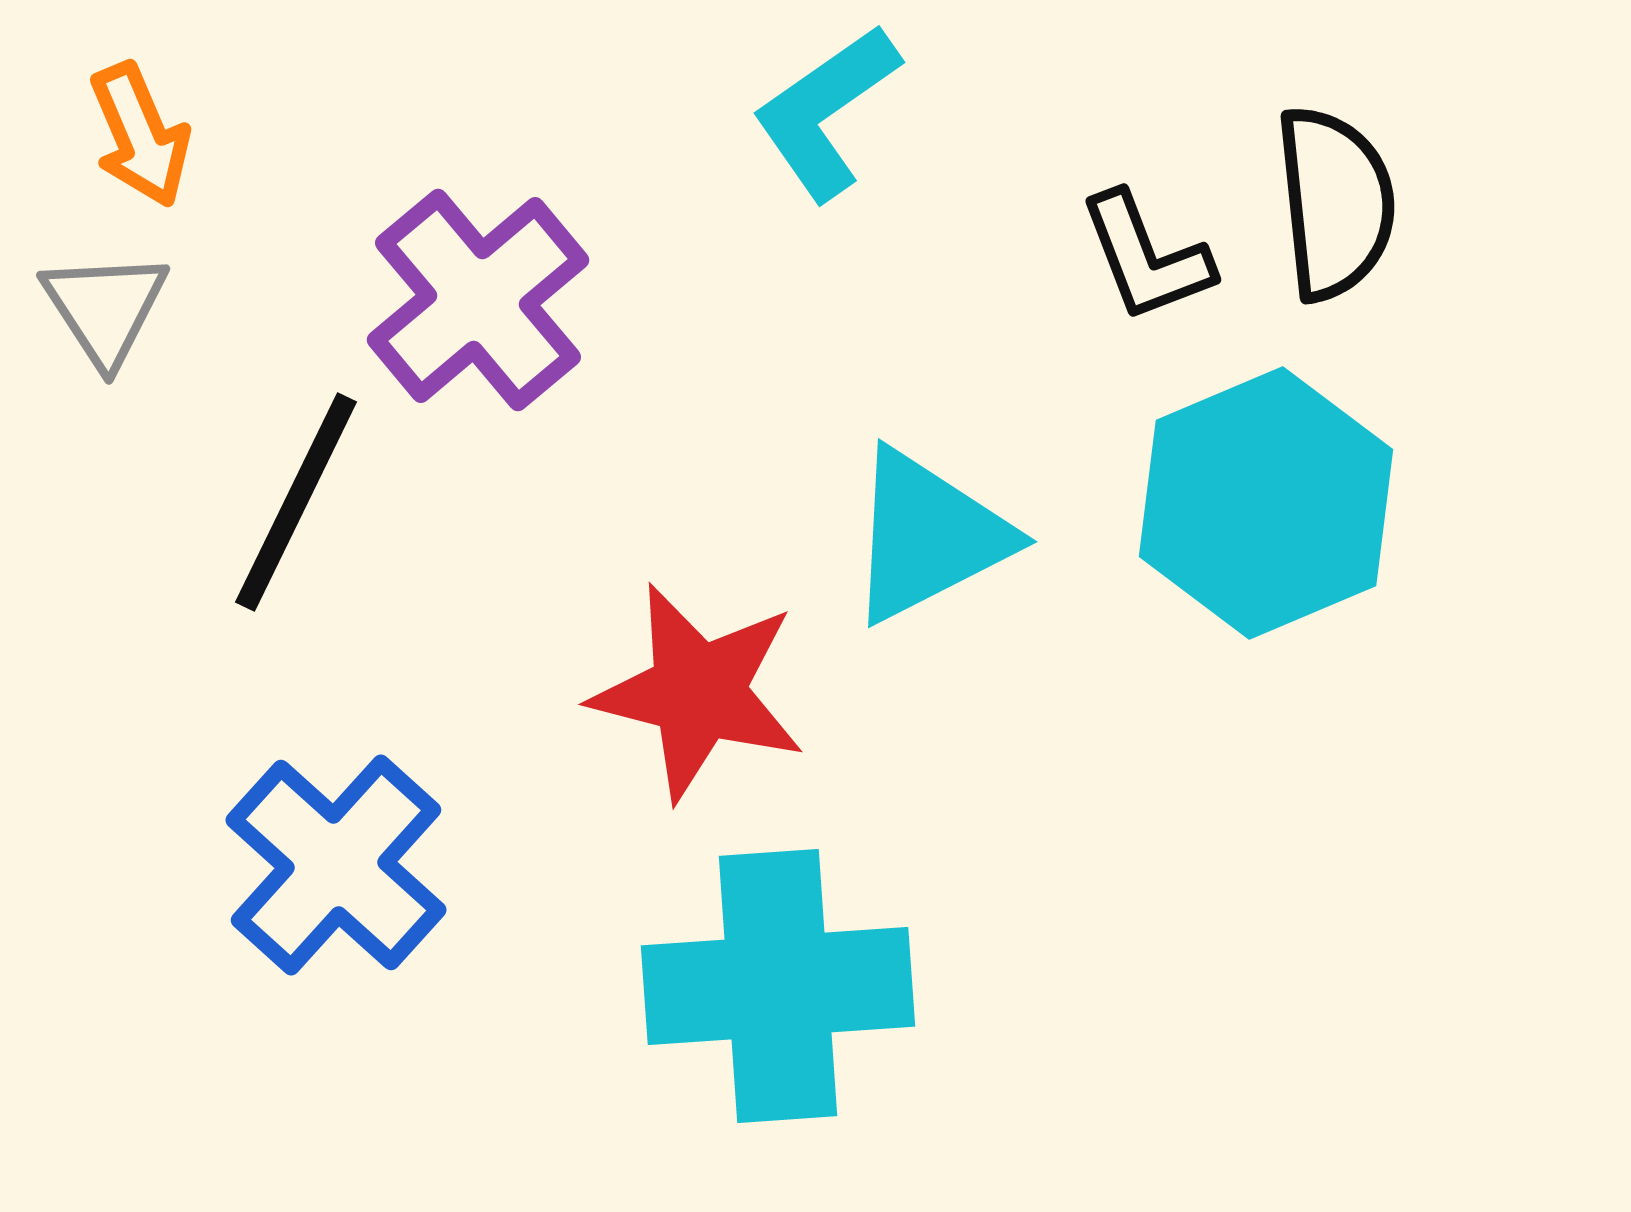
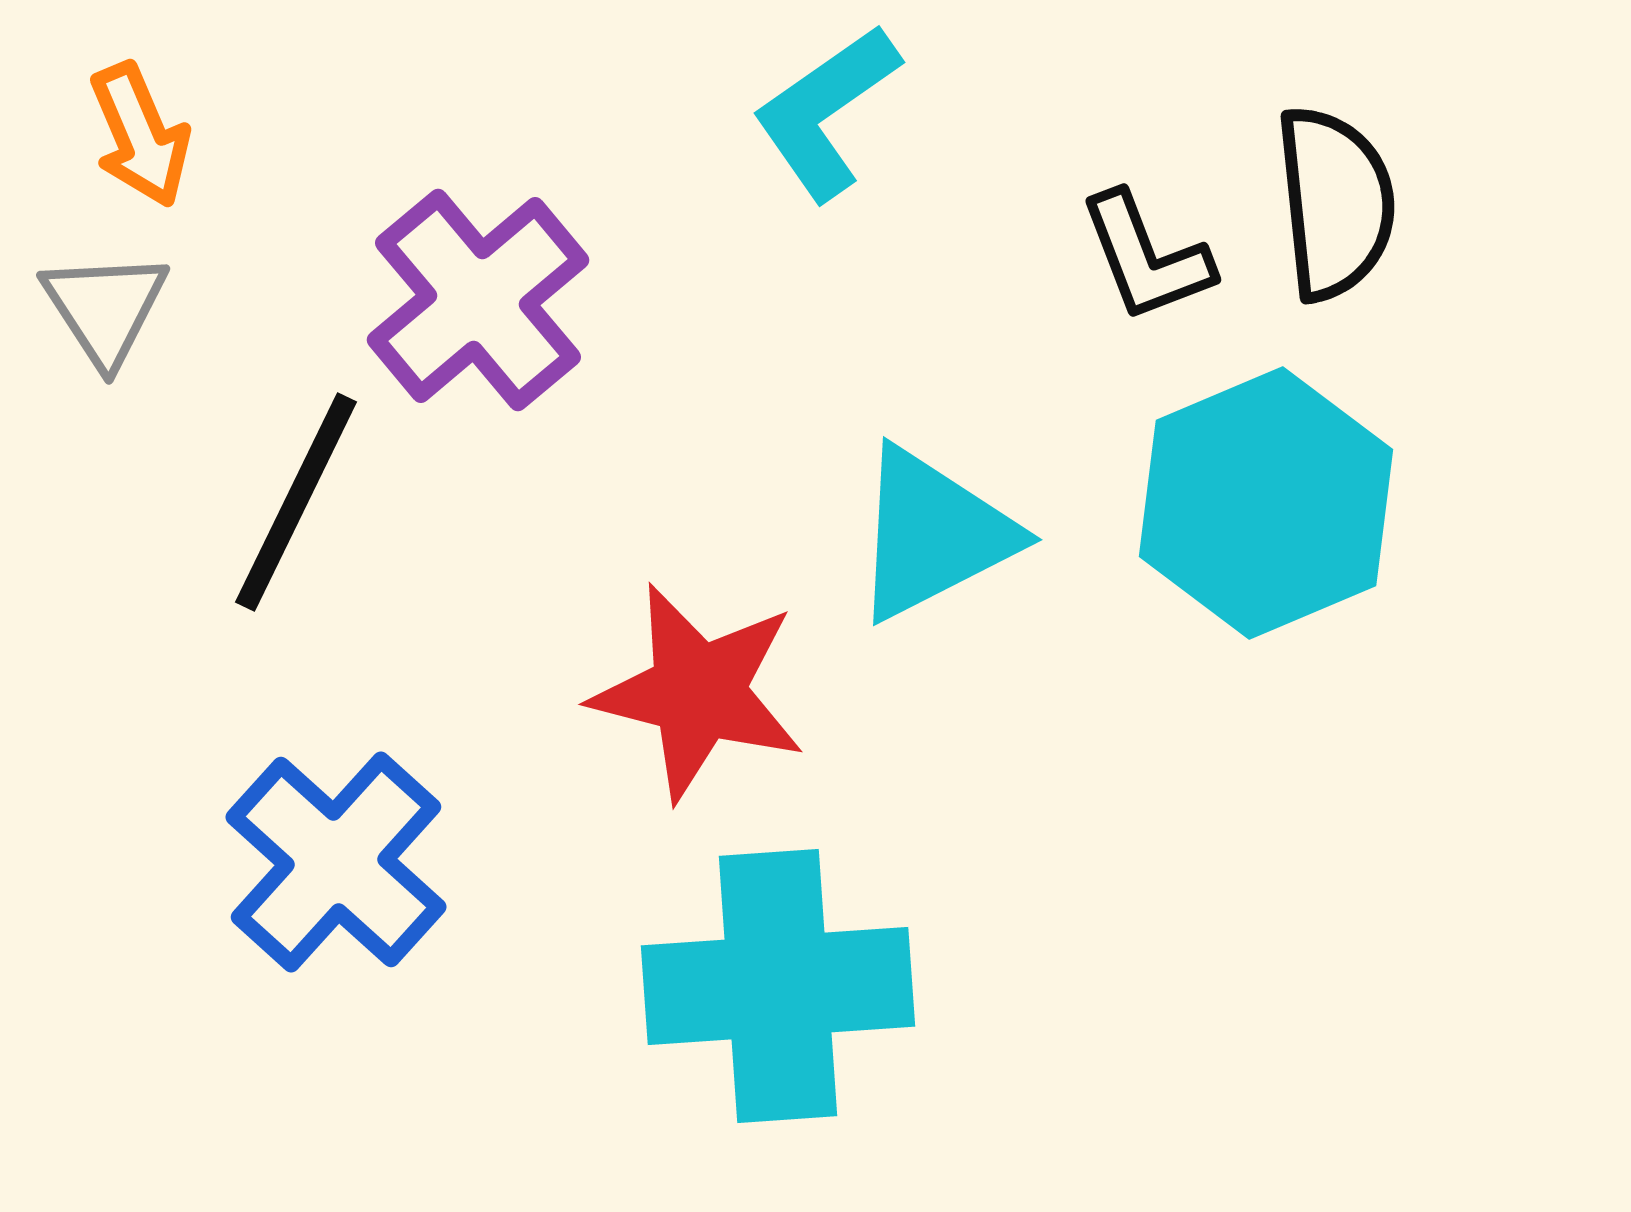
cyan triangle: moved 5 px right, 2 px up
blue cross: moved 3 px up
